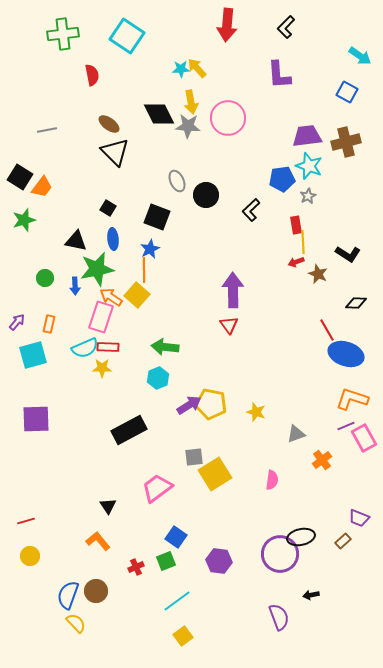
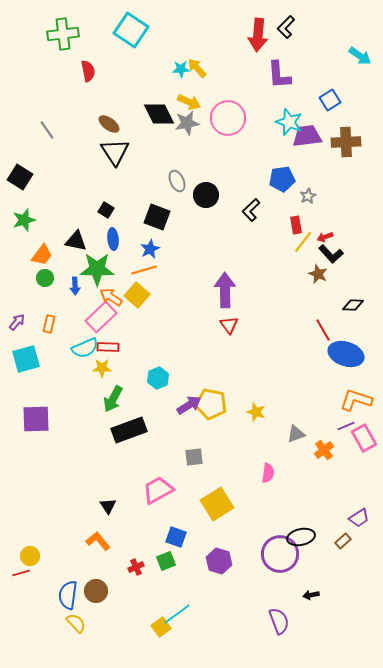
red arrow at (227, 25): moved 31 px right, 10 px down
cyan square at (127, 36): moved 4 px right, 6 px up
red semicircle at (92, 75): moved 4 px left, 4 px up
blue square at (347, 92): moved 17 px left, 8 px down; rotated 30 degrees clockwise
yellow arrow at (191, 102): moved 2 px left; rotated 55 degrees counterclockwise
gray star at (188, 126): moved 1 px left, 3 px up; rotated 15 degrees counterclockwise
gray line at (47, 130): rotated 66 degrees clockwise
brown cross at (346, 142): rotated 12 degrees clockwise
black triangle at (115, 152): rotated 12 degrees clockwise
cyan star at (309, 166): moved 20 px left, 44 px up
orange trapezoid at (42, 187): moved 68 px down
black square at (108, 208): moved 2 px left, 2 px down
yellow line at (303, 242): rotated 40 degrees clockwise
black L-shape at (348, 254): moved 17 px left; rotated 15 degrees clockwise
red arrow at (296, 262): moved 29 px right, 25 px up
green star at (97, 269): rotated 12 degrees clockwise
orange line at (144, 270): rotated 75 degrees clockwise
purple arrow at (233, 290): moved 8 px left
black diamond at (356, 303): moved 3 px left, 2 px down
pink rectangle at (101, 317): rotated 28 degrees clockwise
red line at (327, 330): moved 4 px left
green arrow at (165, 347): moved 52 px left, 52 px down; rotated 68 degrees counterclockwise
cyan square at (33, 355): moved 7 px left, 4 px down
orange L-shape at (352, 399): moved 4 px right, 1 px down
black rectangle at (129, 430): rotated 8 degrees clockwise
orange cross at (322, 460): moved 2 px right, 10 px up
yellow square at (215, 474): moved 2 px right, 30 px down
pink semicircle at (272, 480): moved 4 px left, 7 px up
pink trapezoid at (157, 488): moved 1 px right, 2 px down; rotated 8 degrees clockwise
purple trapezoid at (359, 518): rotated 55 degrees counterclockwise
red line at (26, 521): moved 5 px left, 52 px down
blue square at (176, 537): rotated 15 degrees counterclockwise
purple hexagon at (219, 561): rotated 10 degrees clockwise
blue semicircle at (68, 595): rotated 12 degrees counterclockwise
cyan line at (177, 601): moved 13 px down
purple semicircle at (279, 617): moved 4 px down
yellow square at (183, 636): moved 22 px left, 9 px up
